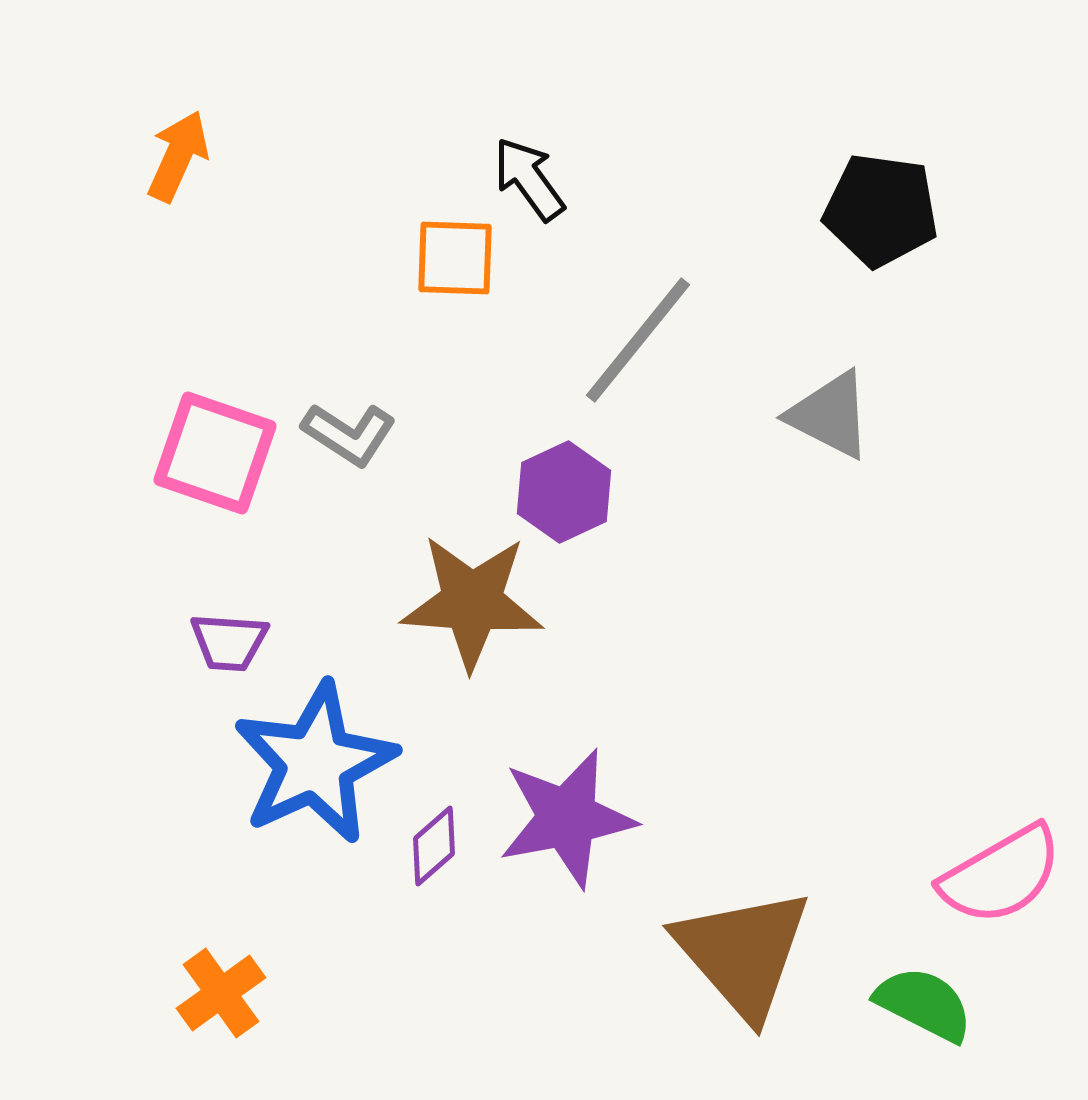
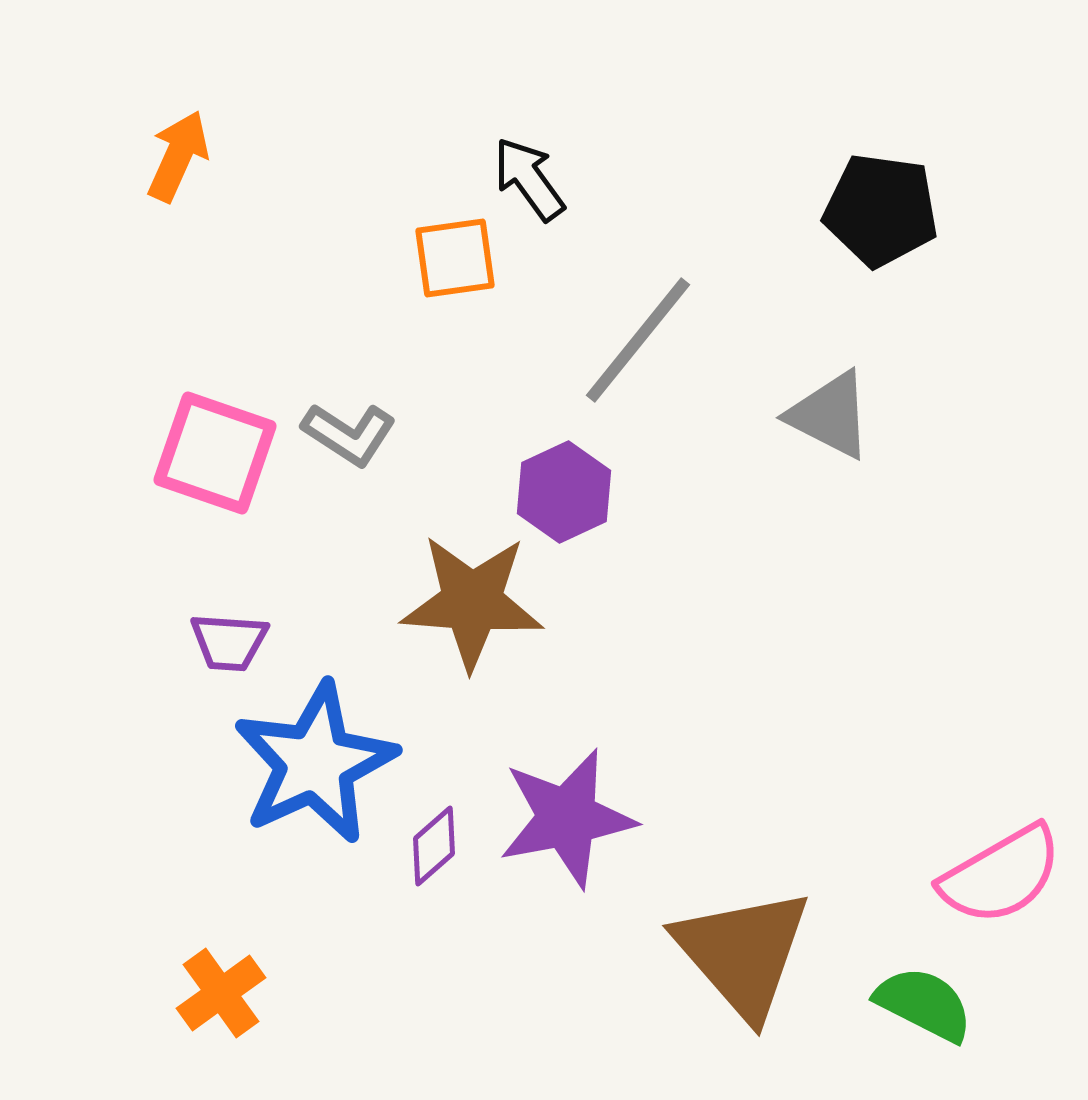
orange square: rotated 10 degrees counterclockwise
